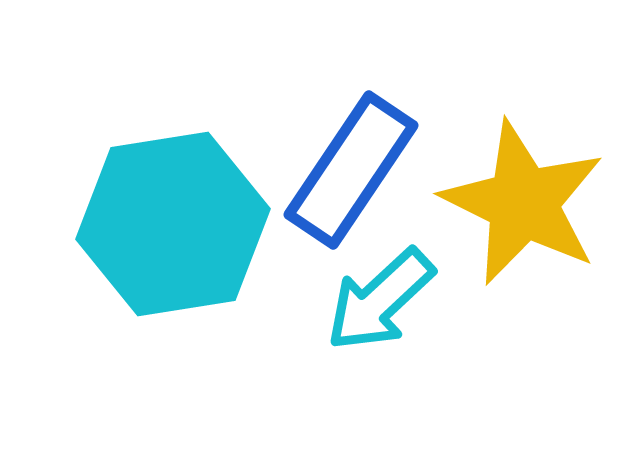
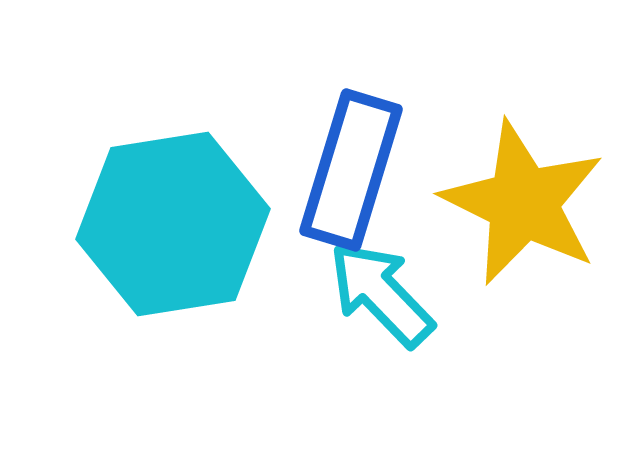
blue rectangle: rotated 17 degrees counterclockwise
cyan arrow: moved 1 px right, 6 px up; rotated 89 degrees clockwise
